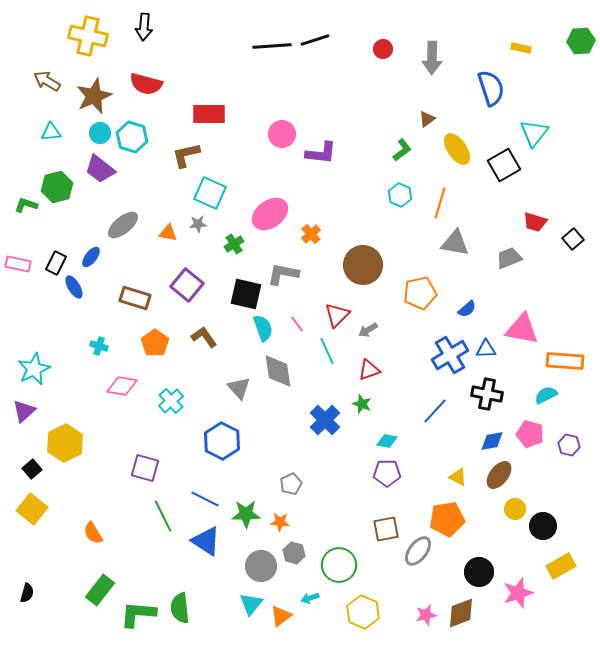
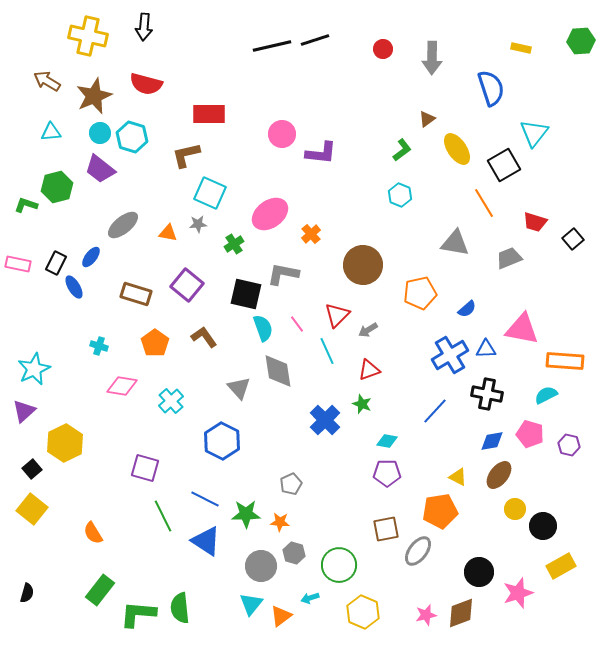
black line at (272, 46): rotated 9 degrees counterclockwise
orange line at (440, 203): moved 44 px right; rotated 48 degrees counterclockwise
brown rectangle at (135, 298): moved 1 px right, 4 px up
orange pentagon at (447, 519): moved 7 px left, 8 px up
